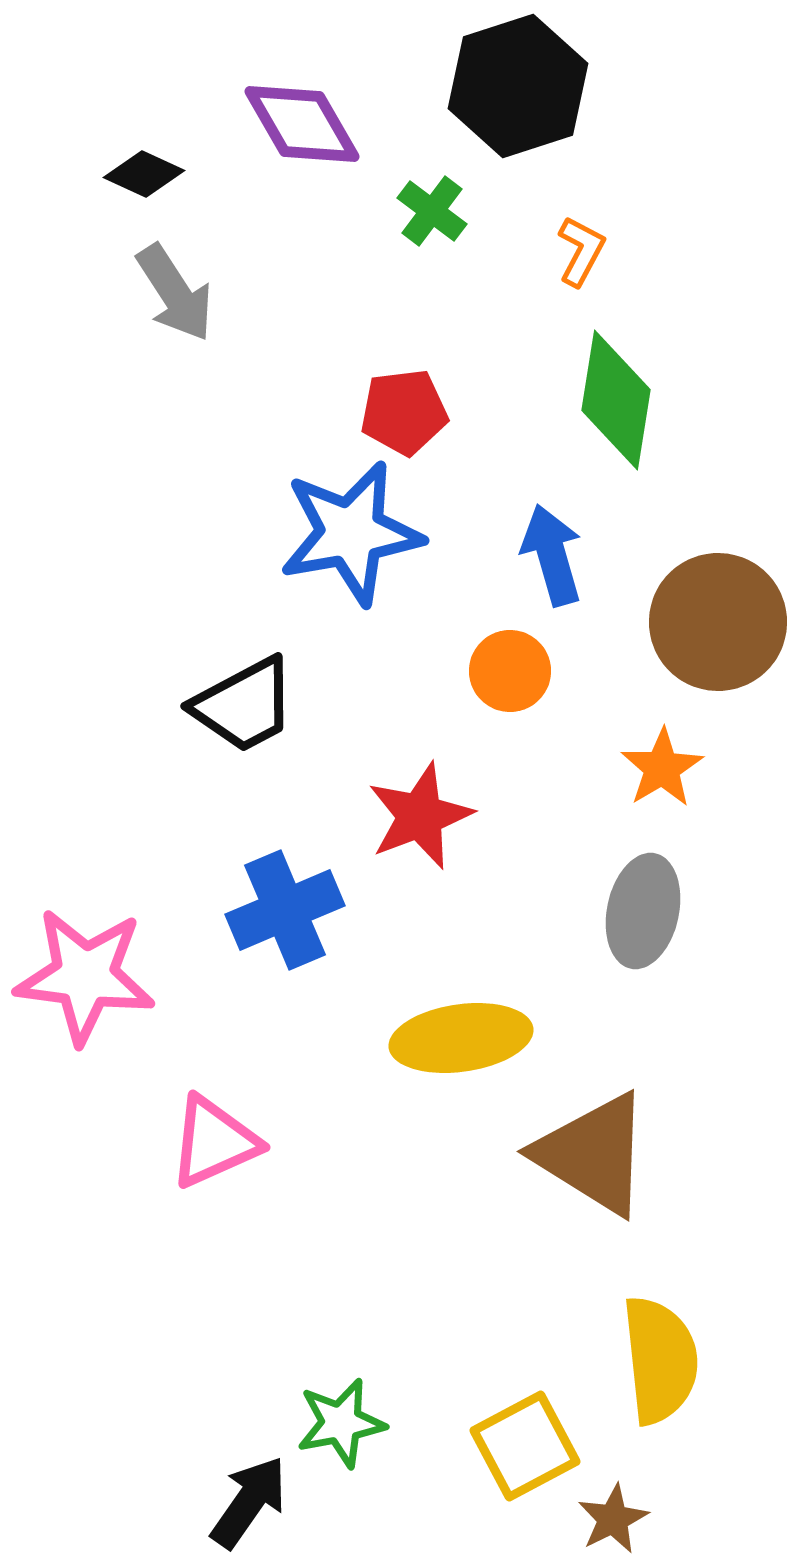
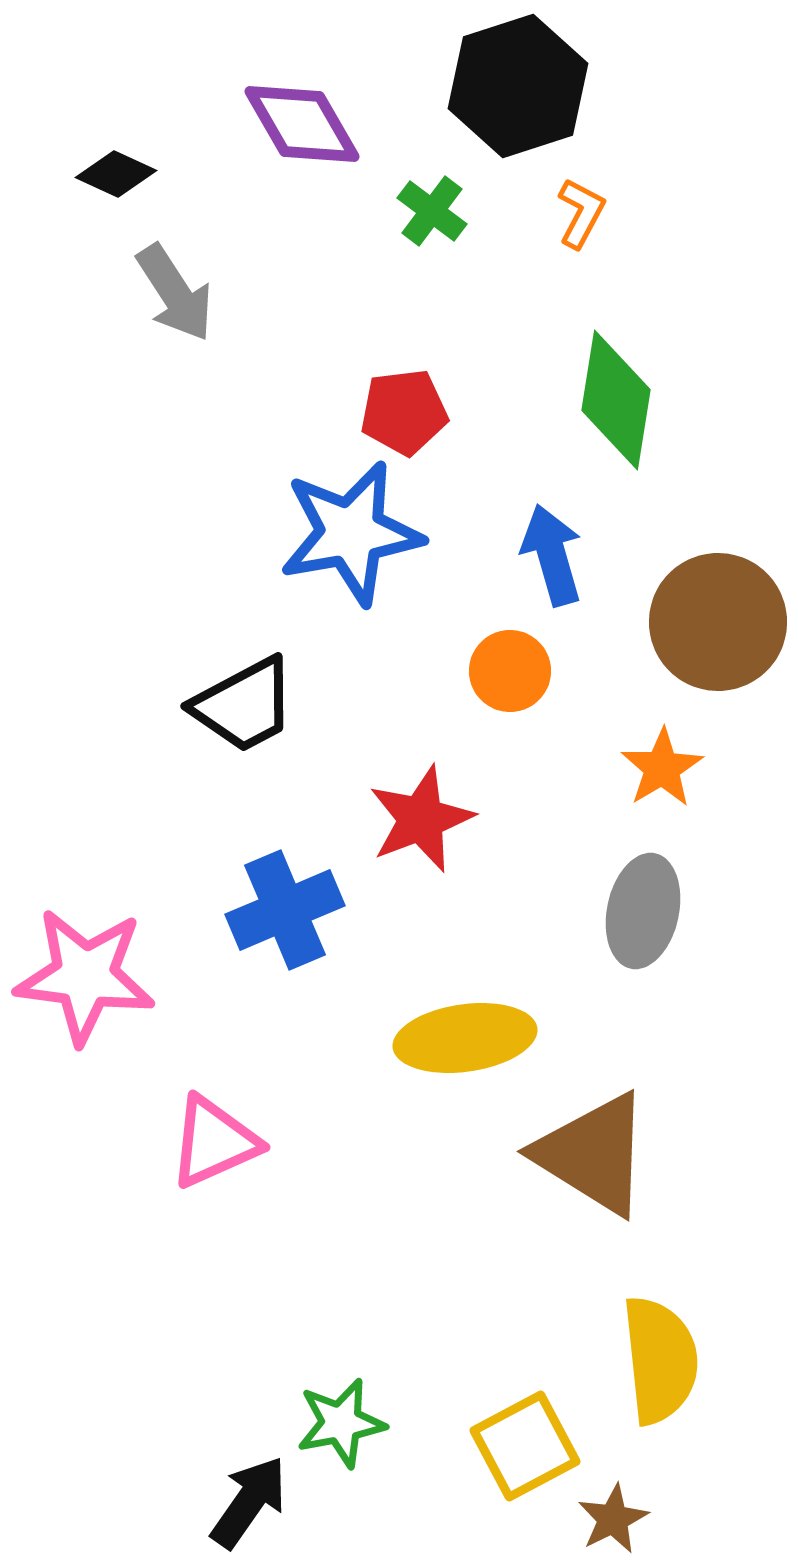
black diamond: moved 28 px left
orange L-shape: moved 38 px up
red star: moved 1 px right, 3 px down
yellow ellipse: moved 4 px right
